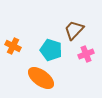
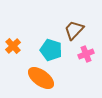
orange cross: rotated 21 degrees clockwise
